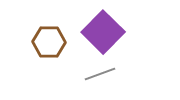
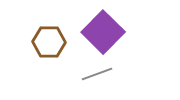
gray line: moved 3 px left
